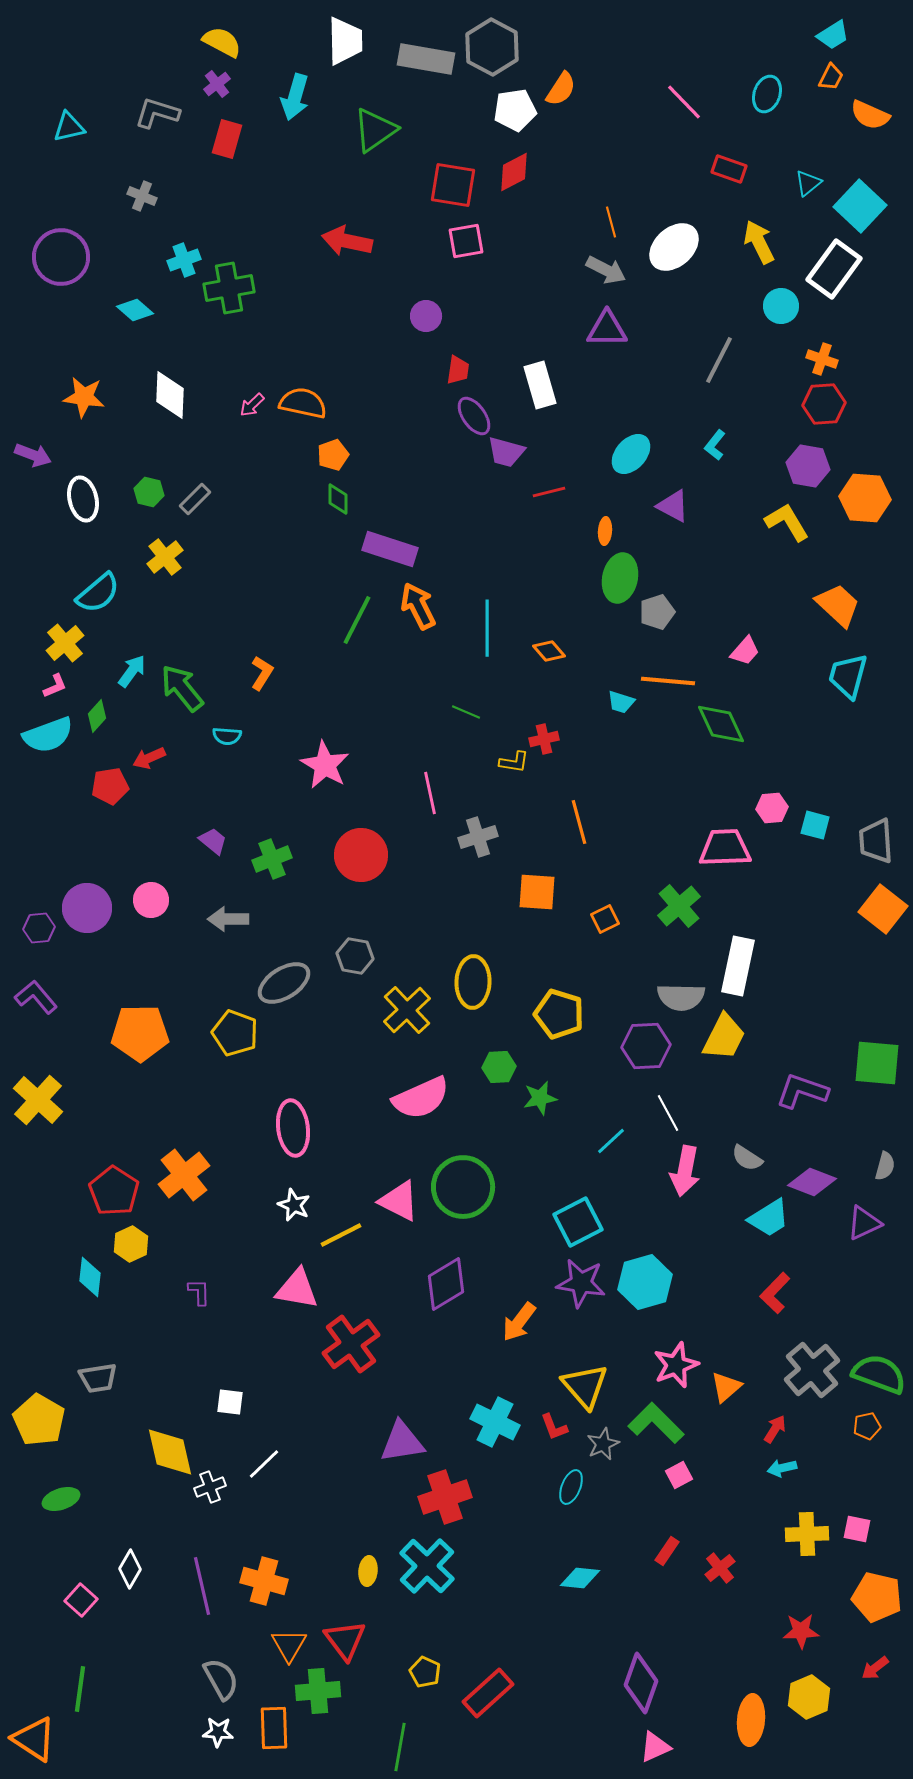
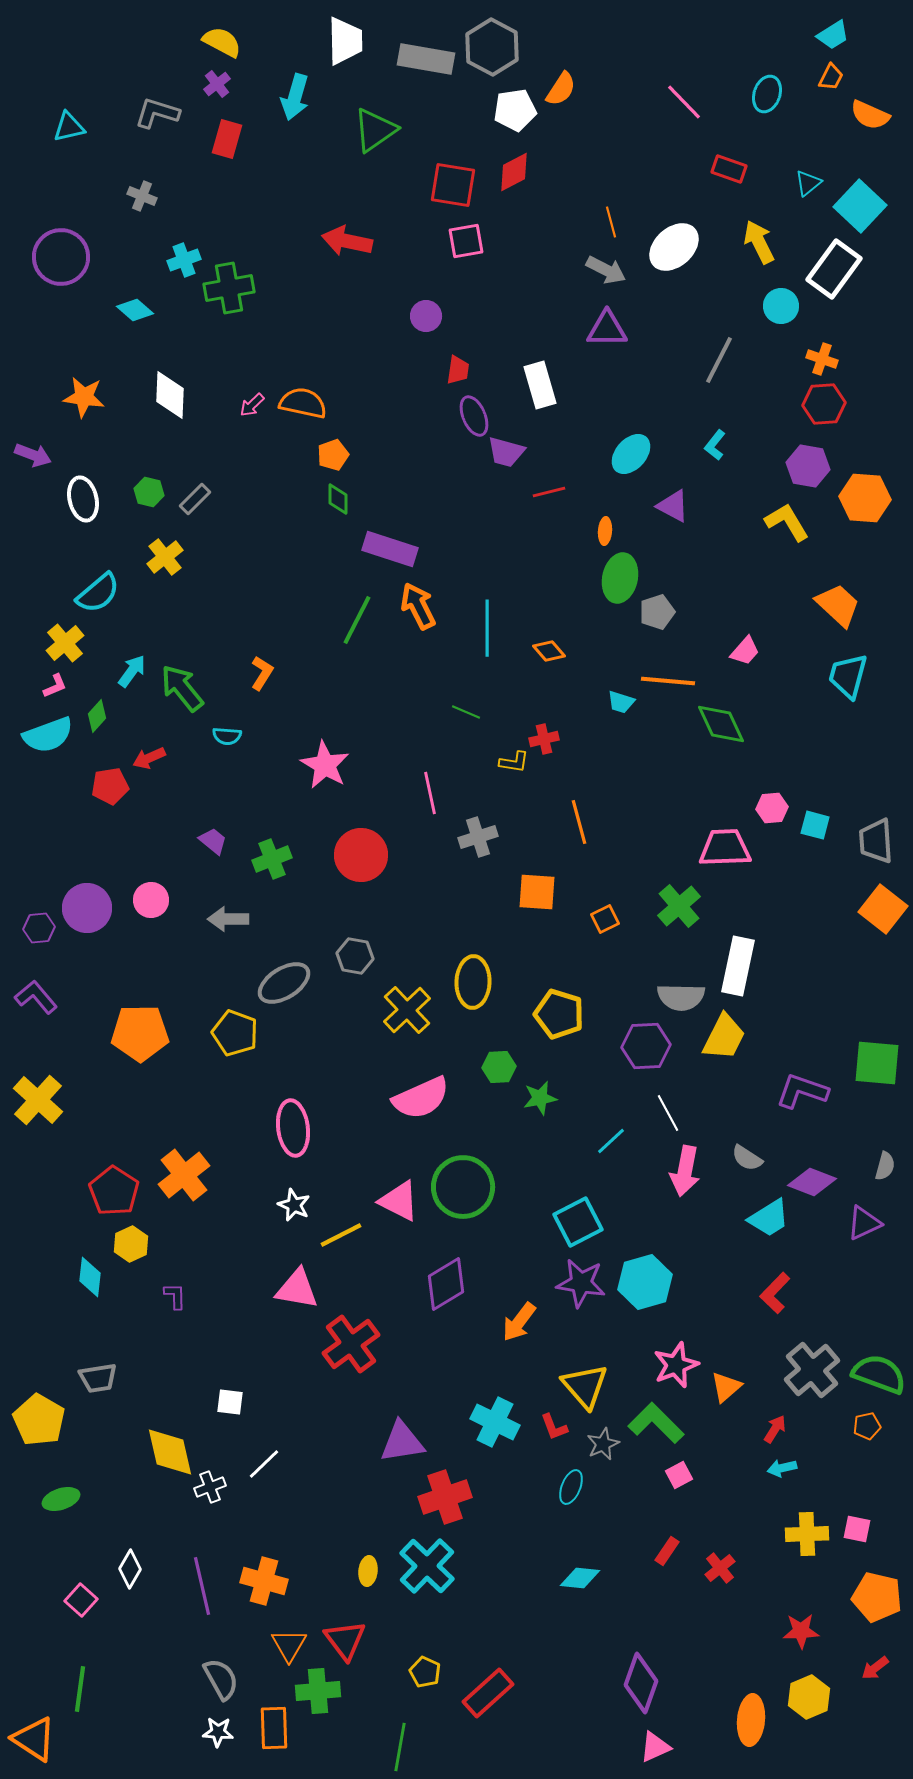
purple ellipse at (474, 416): rotated 12 degrees clockwise
purple L-shape at (199, 1292): moved 24 px left, 4 px down
